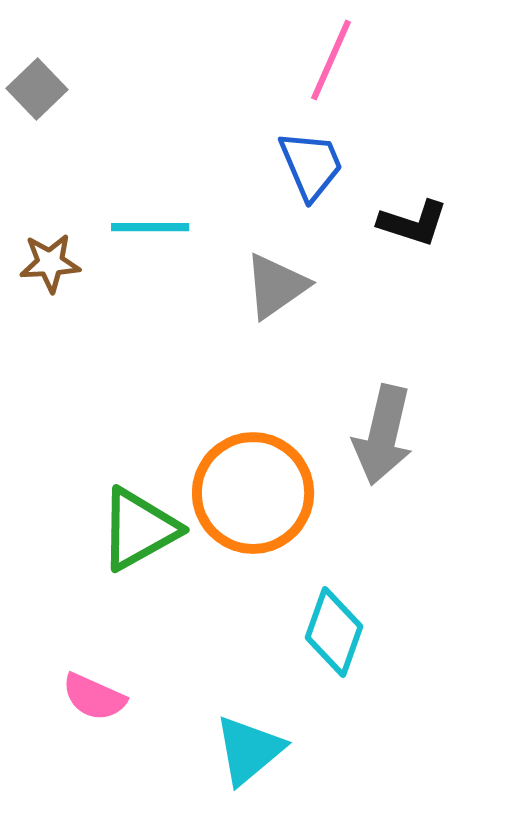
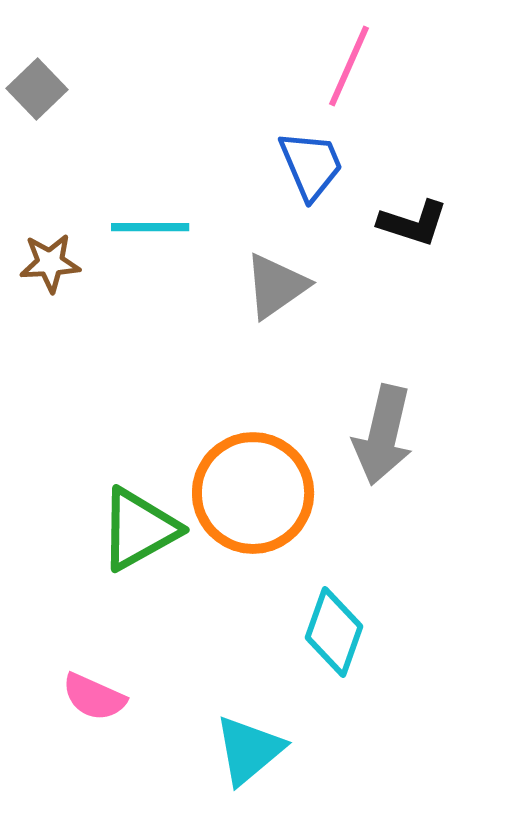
pink line: moved 18 px right, 6 px down
